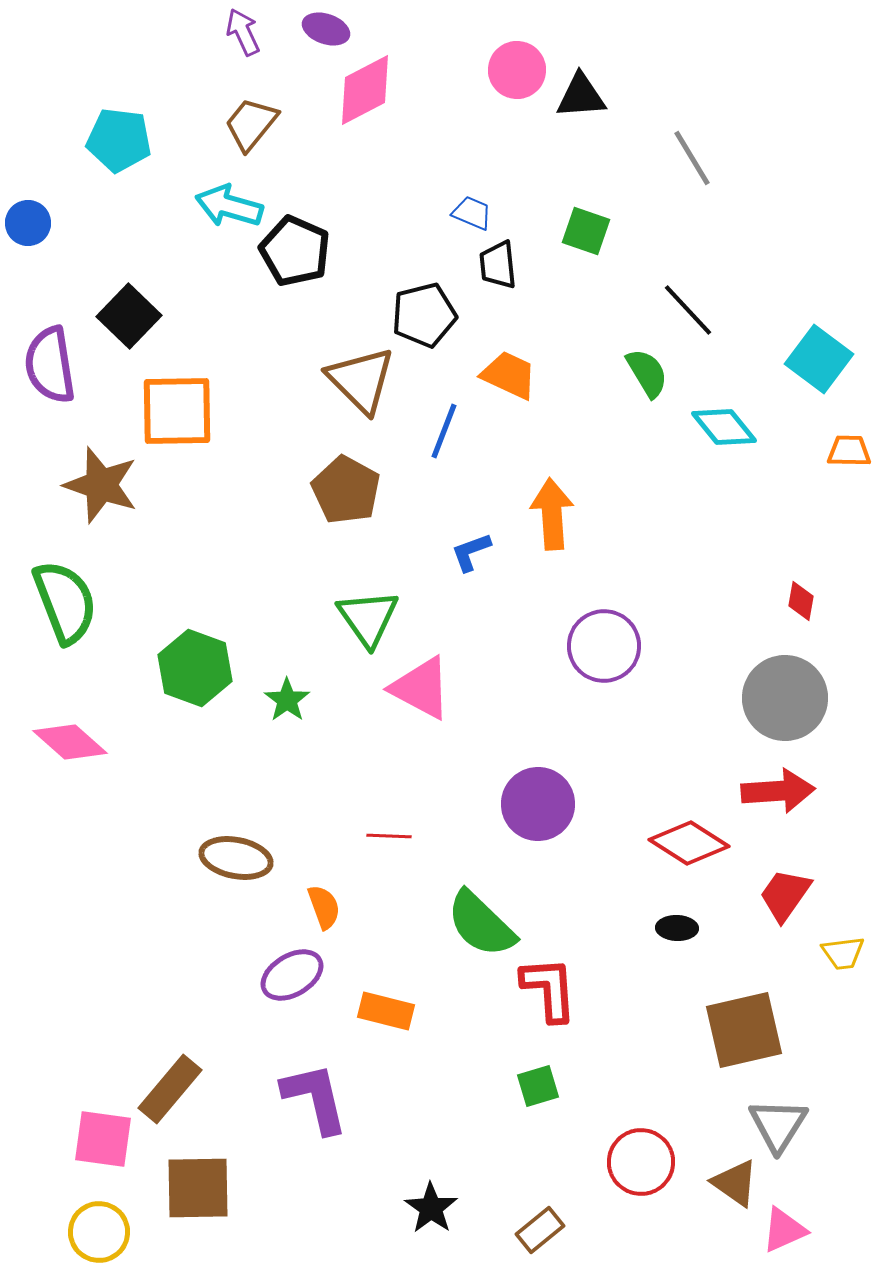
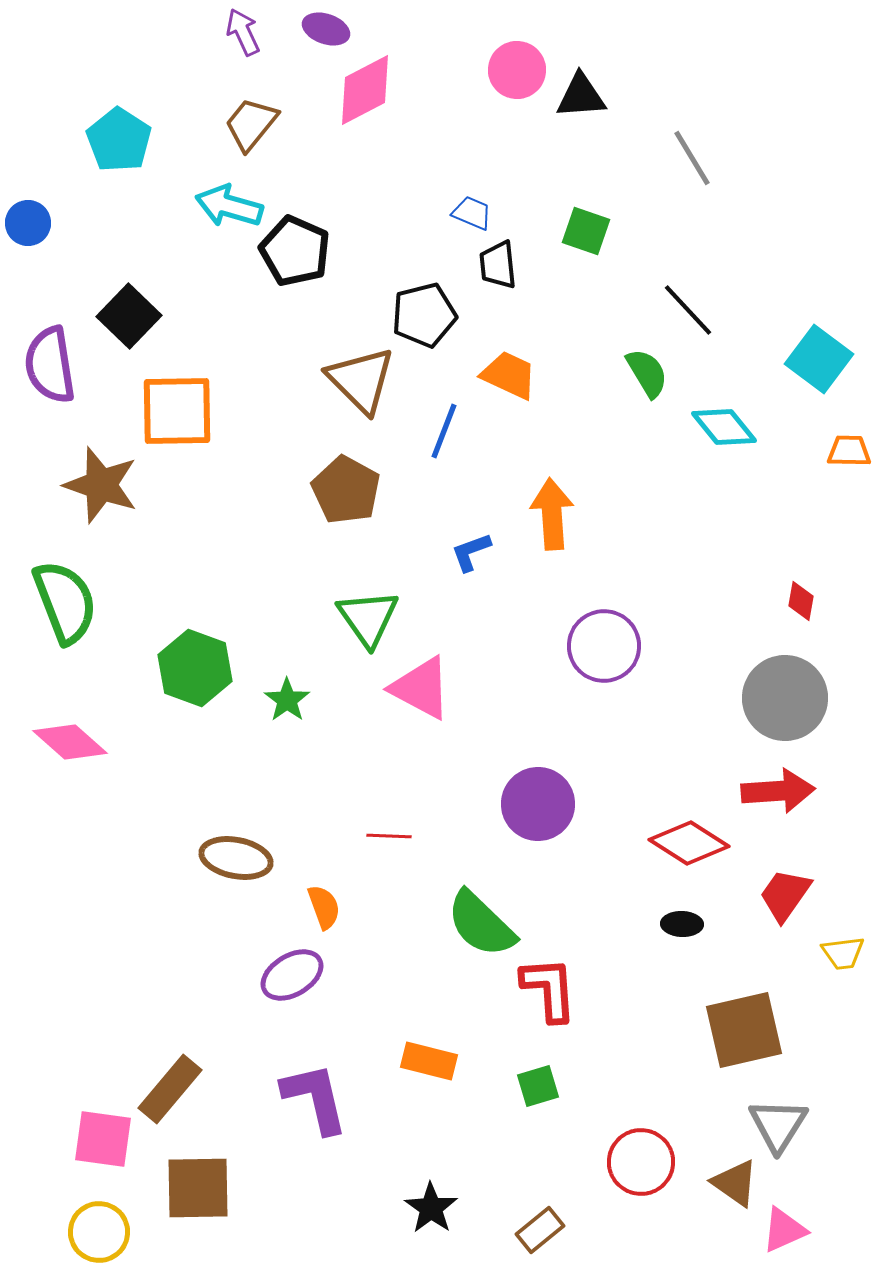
cyan pentagon at (119, 140): rotated 26 degrees clockwise
black ellipse at (677, 928): moved 5 px right, 4 px up
orange rectangle at (386, 1011): moved 43 px right, 50 px down
